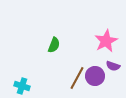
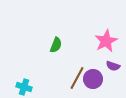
green semicircle: moved 2 px right
purple circle: moved 2 px left, 3 px down
cyan cross: moved 2 px right, 1 px down
